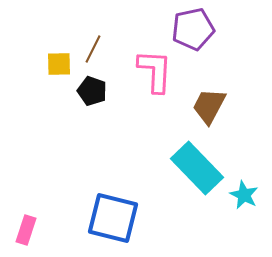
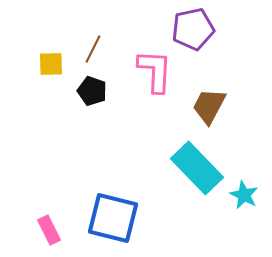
yellow square: moved 8 px left
pink rectangle: moved 23 px right; rotated 44 degrees counterclockwise
